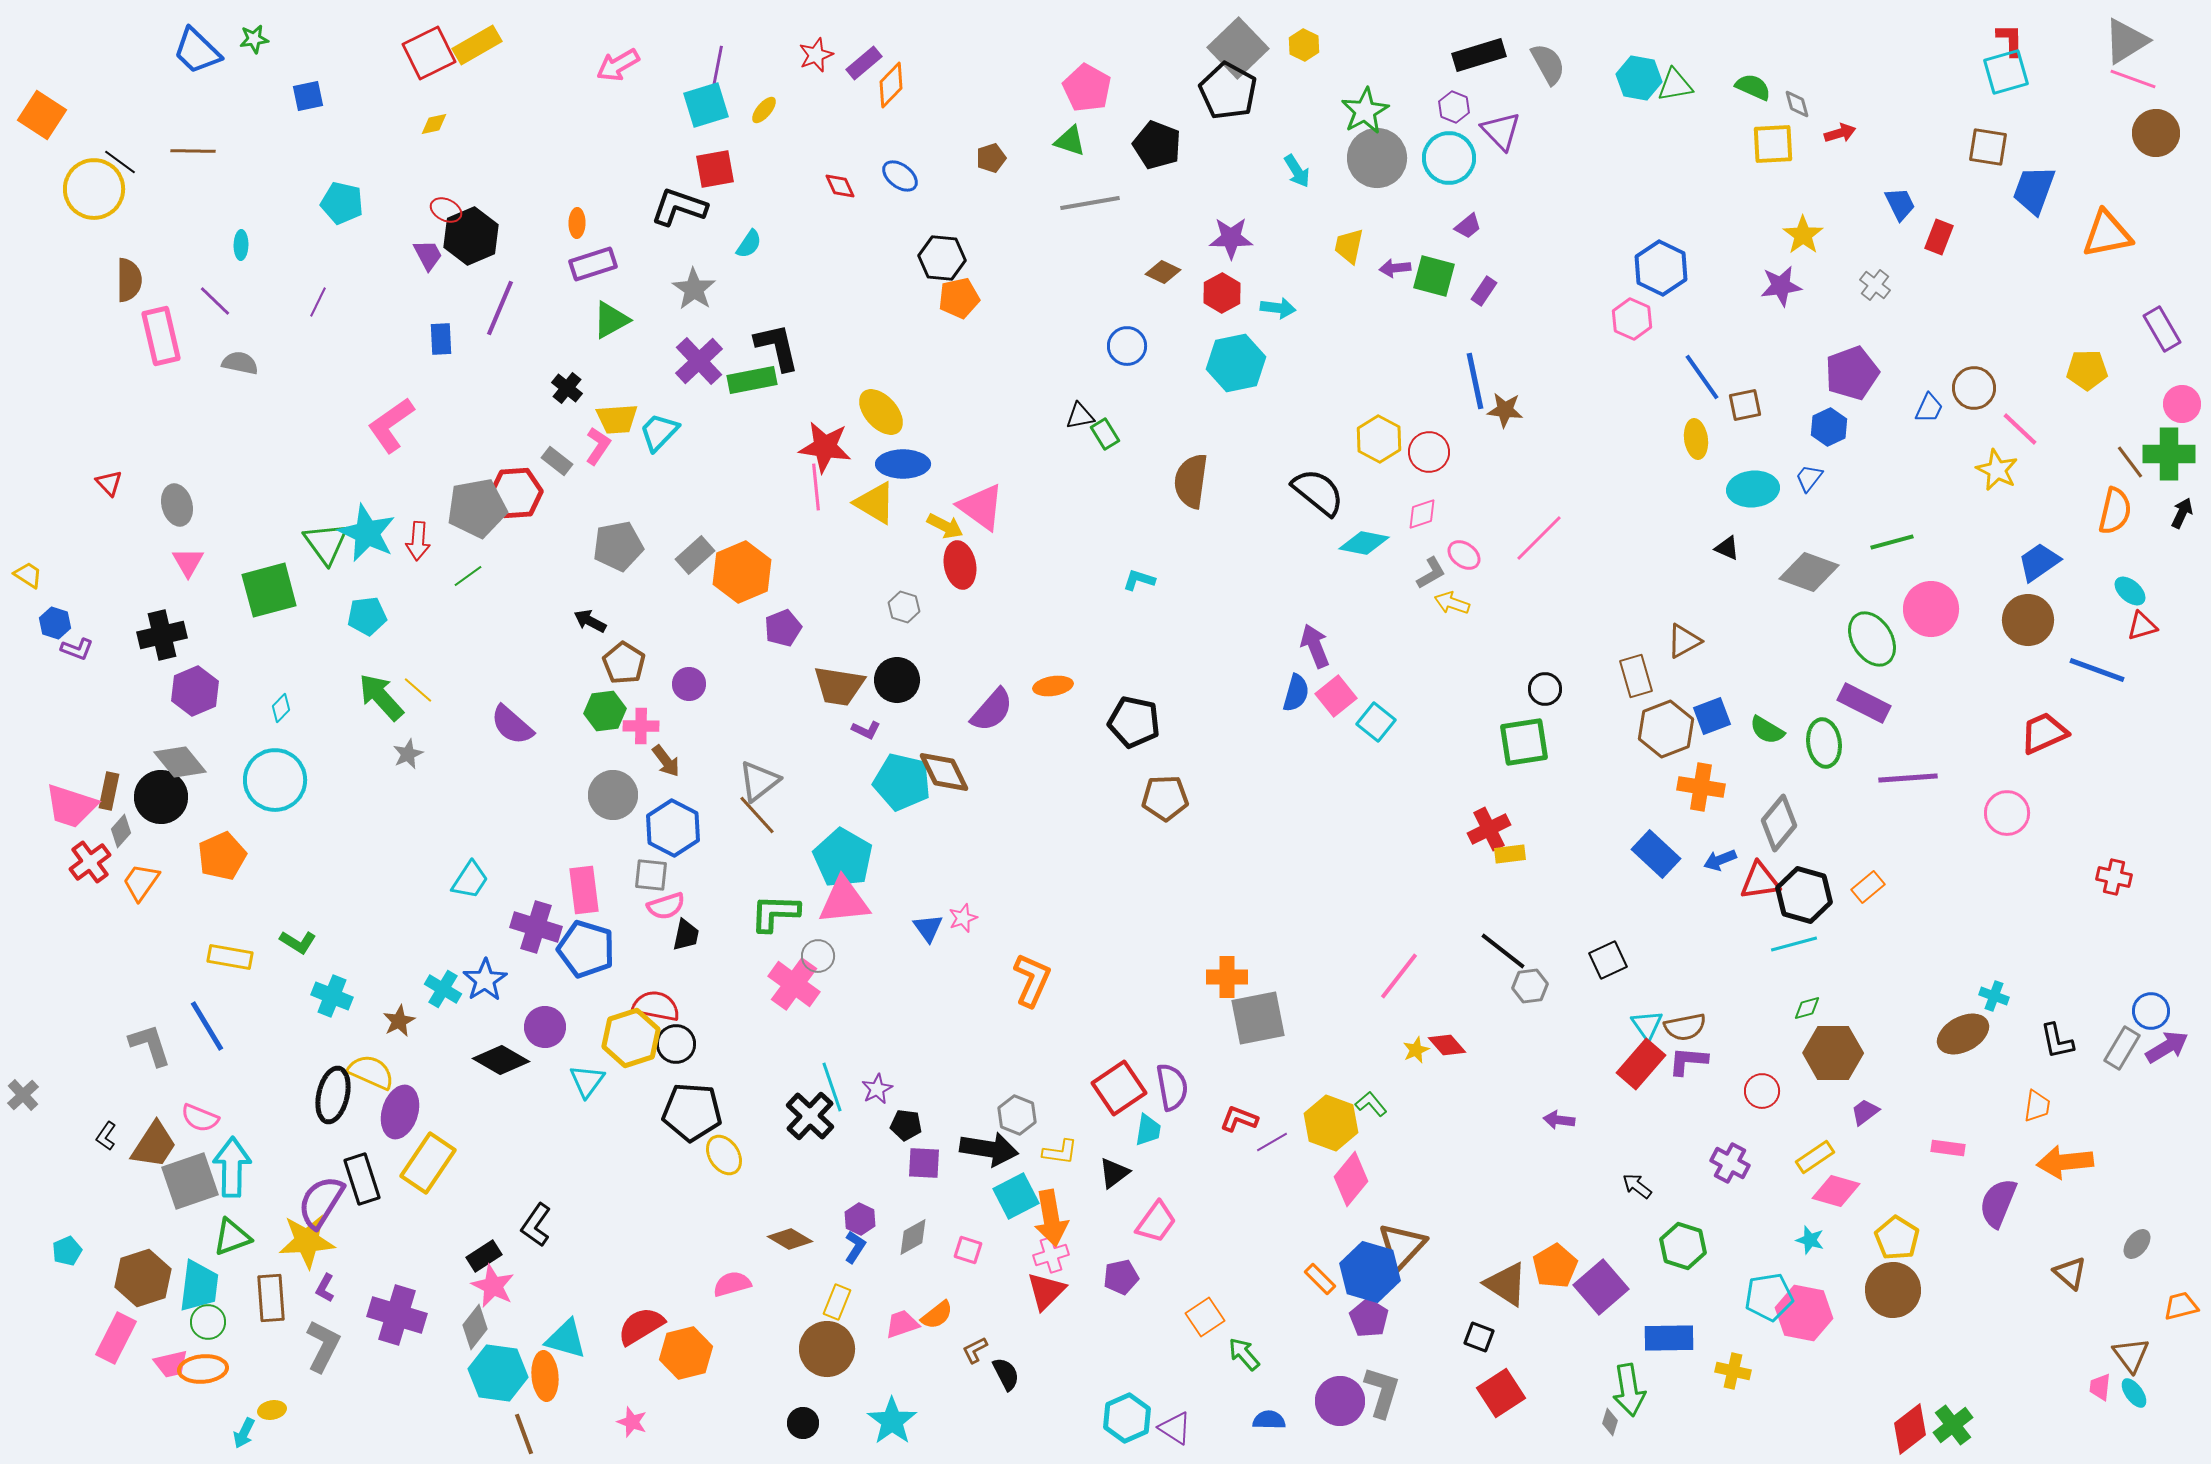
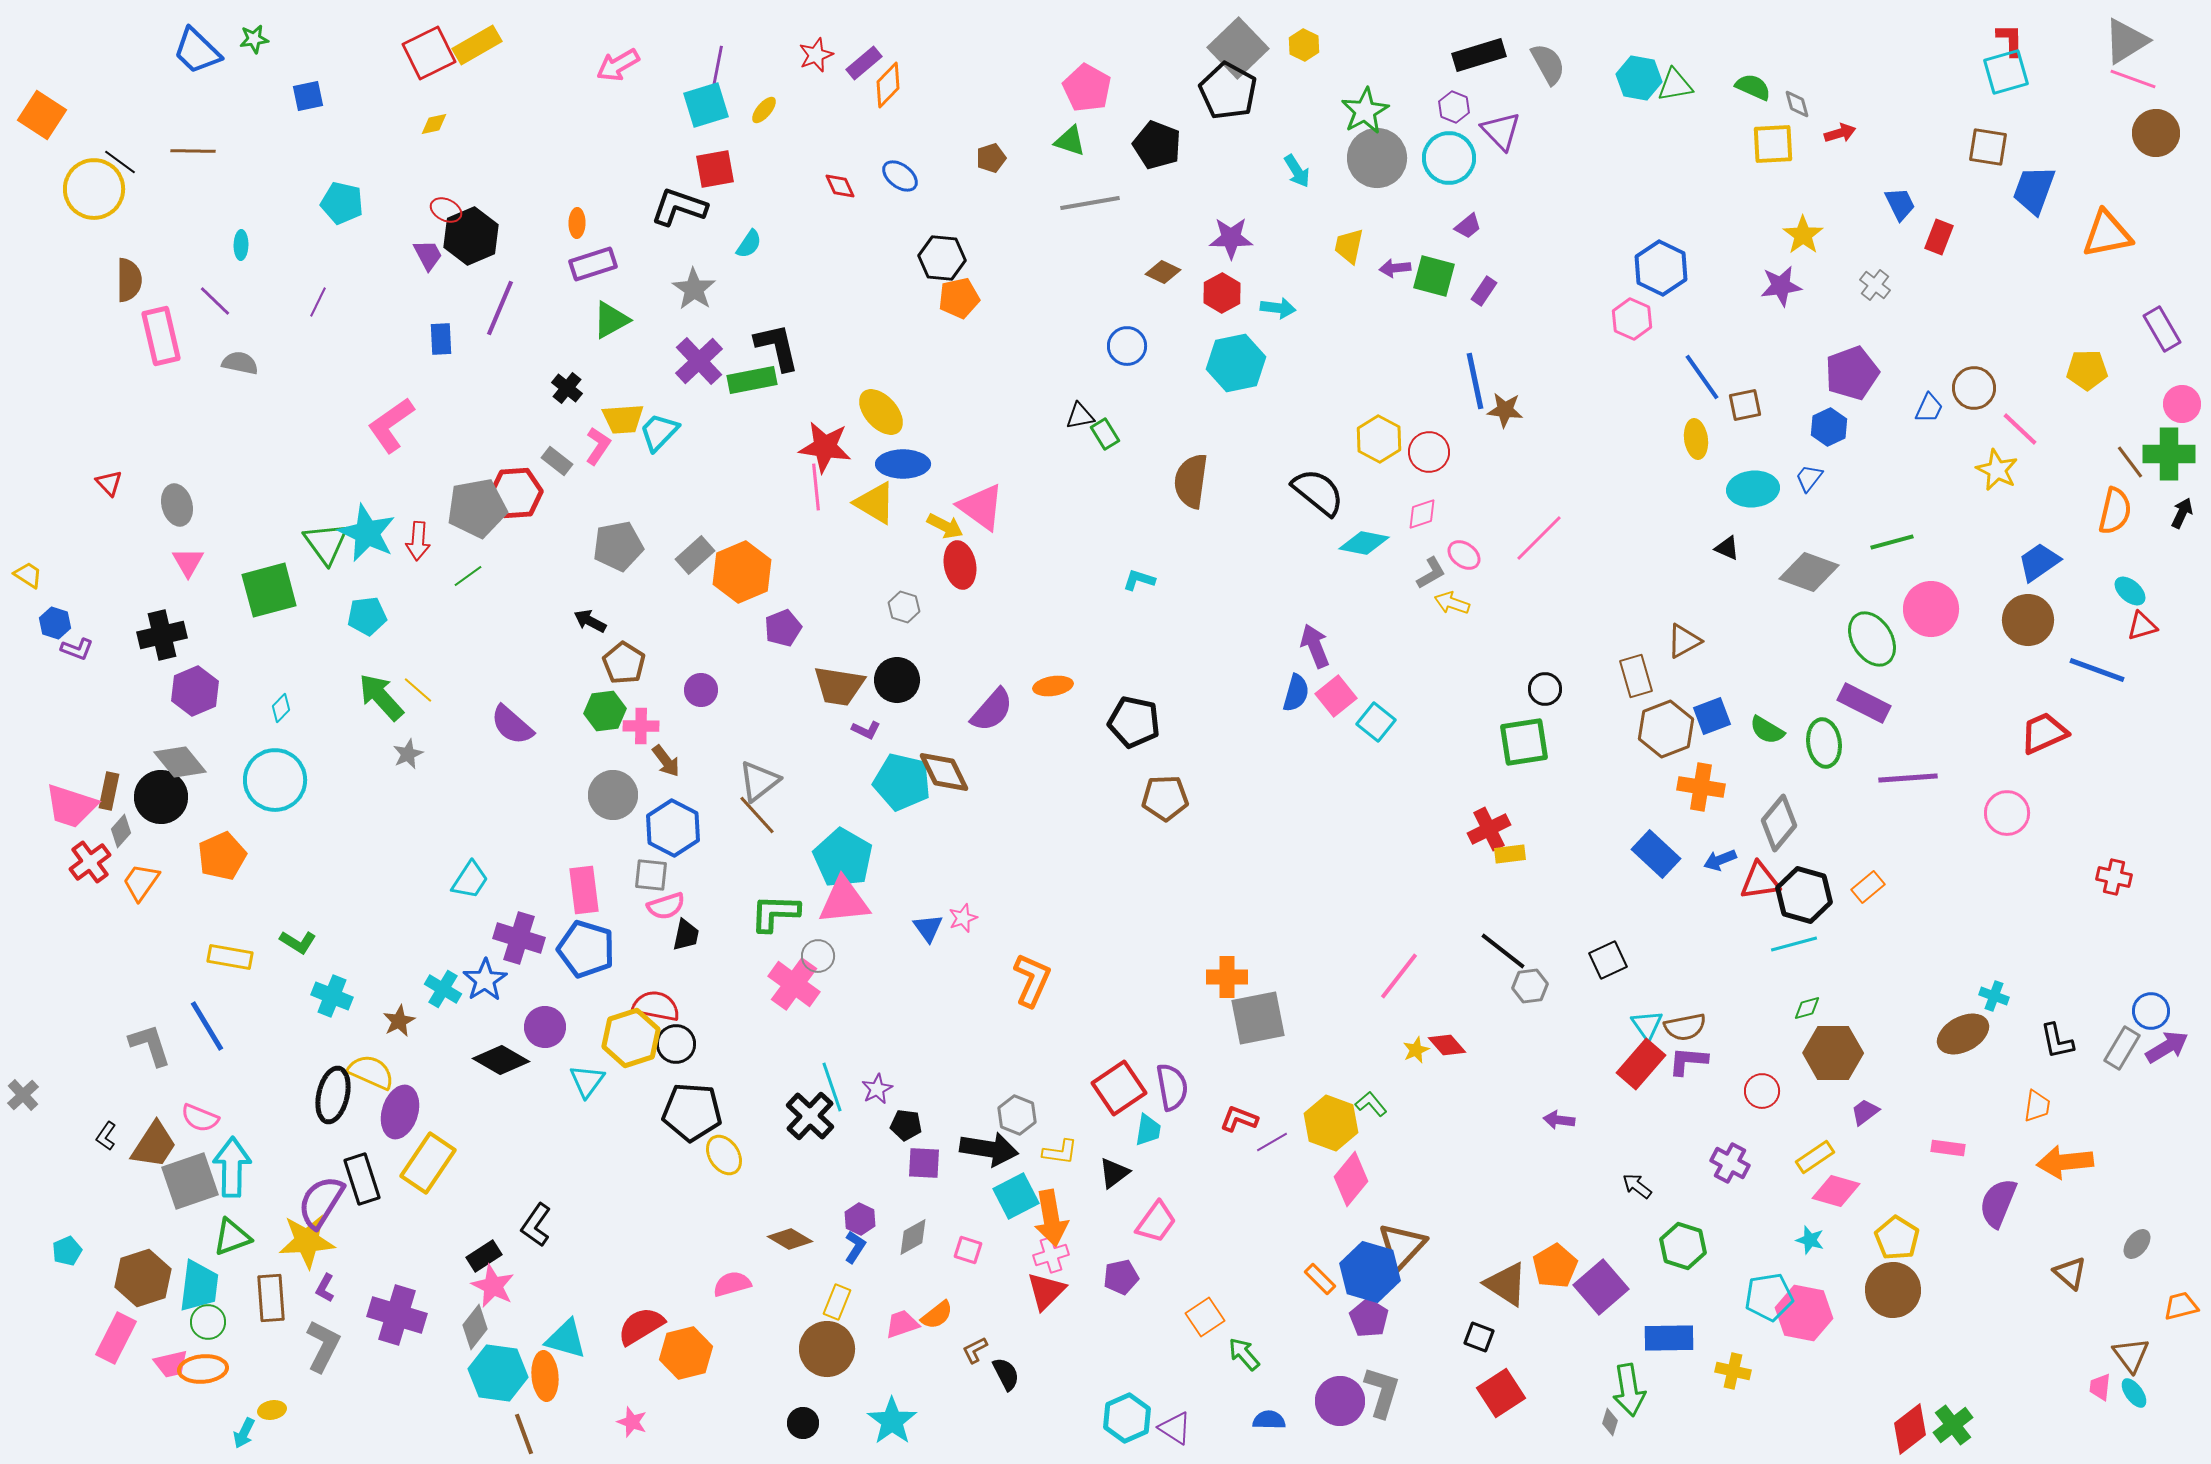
orange diamond at (891, 85): moved 3 px left
yellow trapezoid at (617, 419): moved 6 px right
purple circle at (689, 684): moved 12 px right, 6 px down
purple cross at (536, 927): moved 17 px left, 11 px down
